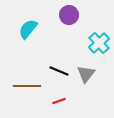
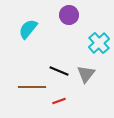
brown line: moved 5 px right, 1 px down
